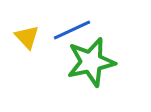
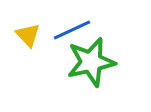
yellow triangle: moved 1 px right, 2 px up
